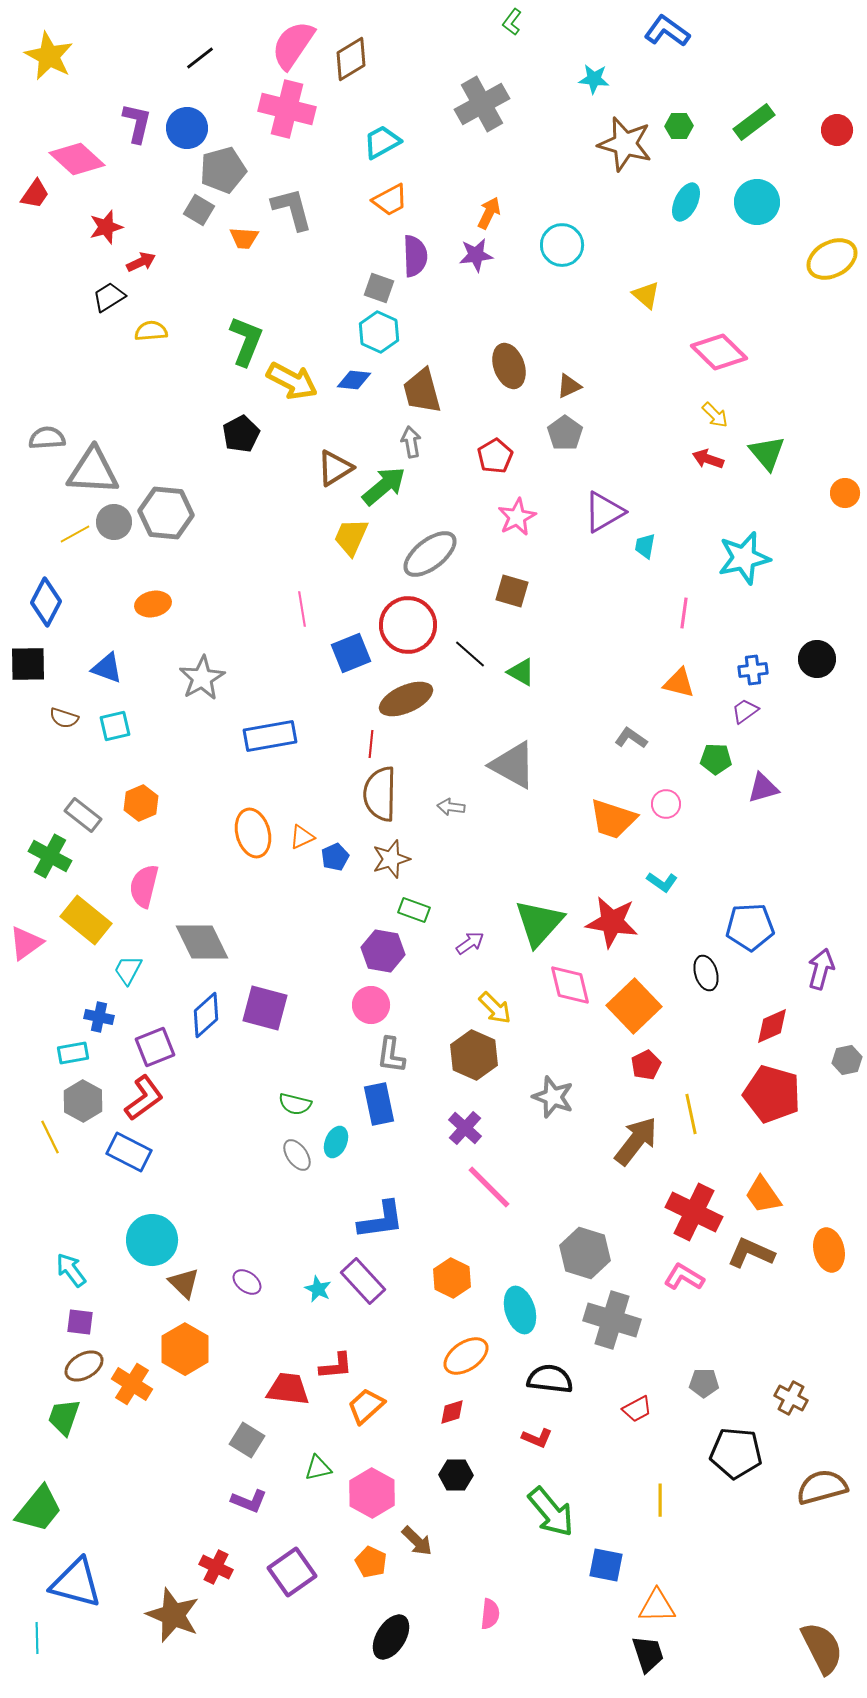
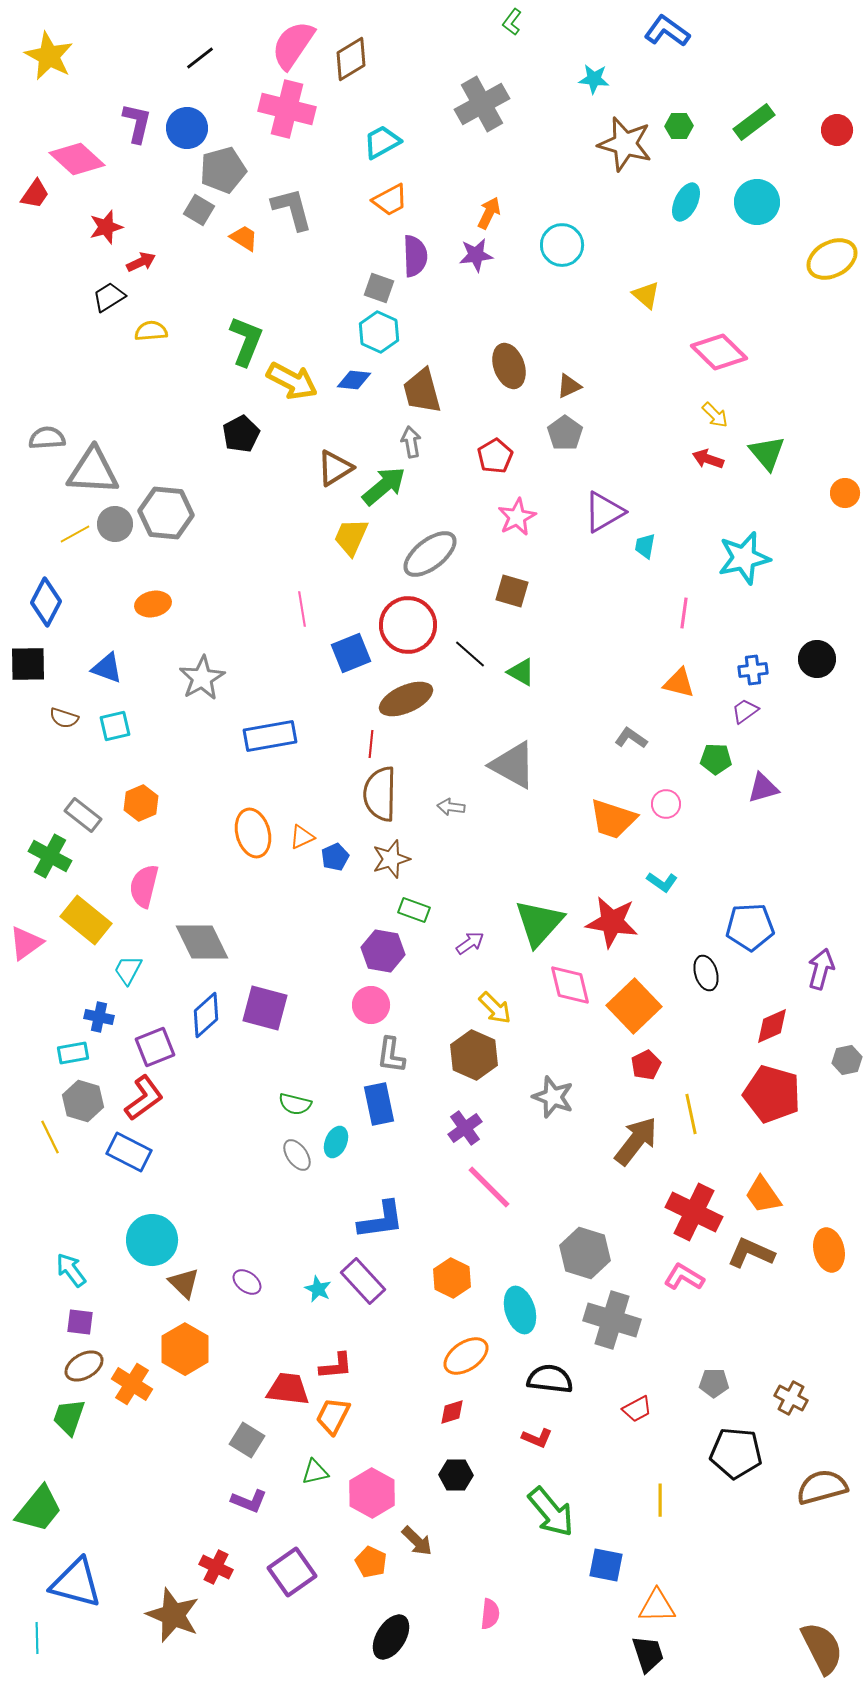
orange trapezoid at (244, 238): rotated 152 degrees counterclockwise
gray circle at (114, 522): moved 1 px right, 2 px down
gray hexagon at (83, 1101): rotated 12 degrees counterclockwise
purple cross at (465, 1128): rotated 12 degrees clockwise
gray pentagon at (704, 1383): moved 10 px right
orange trapezoid at (366, 1406): moved 33 px left, 10 px down; rotated 21 degrees counterclockwise
green trapezoid at (64, 1417): moved 5 px right
green triangle at (318, 1468): moved 3 px left, 4 px down
